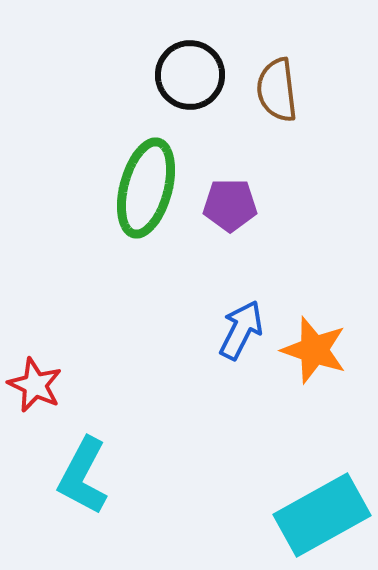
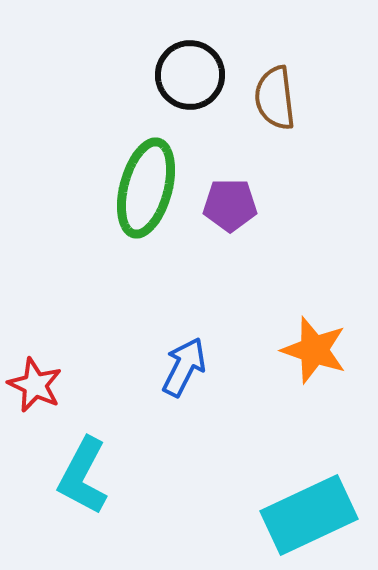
brown semicircle: moved 2 px left, 8 px down
blue arrow: moved 57 px left, 37 px down
cyan rectangle: moved 13 px left; rotated 4 degrees clockwise
